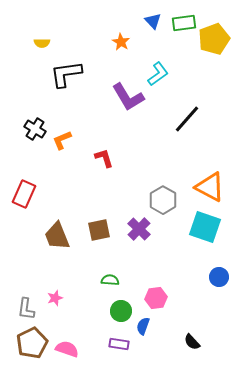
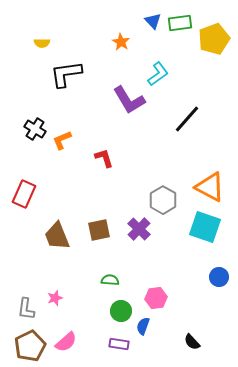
green rectangle: moved 4 px left
purple L-shape: moved 1 px right, 3 px down
brown pentagon: moved 2 px left, 3 px down
pink semicircle: moved 1 px left, 7 px up; rotated 120 degrees clockwise
